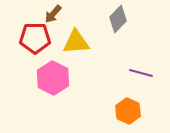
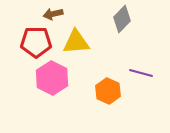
brown arrow: rotated 36 degrees clockwise
gray diamond: moved 4 px right
red pentagon: moved 1 px right, 4 px down
pink hexagon: moved 1 px left
orange hexagon: moved 20 px left, 20 px up
